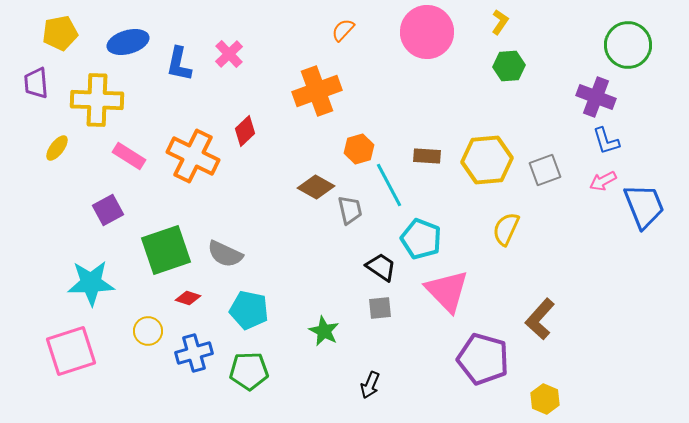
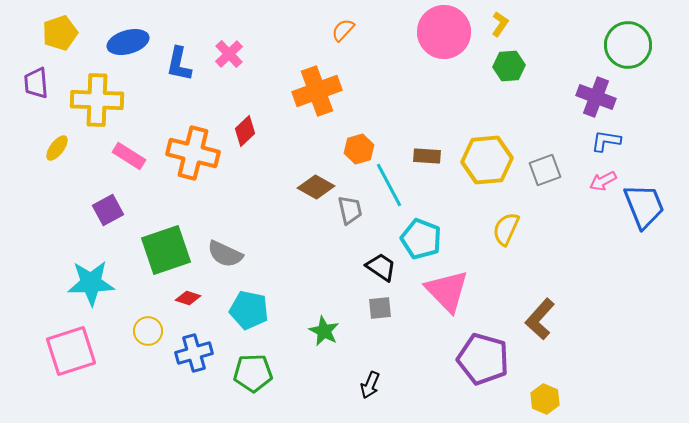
yellow L-shape at (500, 22): moved 2 px down
pink circle at (427, 32): moved 17 px right
yellow pentagon at (60, 33): rotated 8 degrees counterclockwise
blue L-shape at (606, 141): rotated 116 degrees clockwise
orange cross at (193, 156): moved 3 px up; rotated 12 degrees counterclockwise
green pentagon at (249, 371): moved 4 px right, 2 px down
